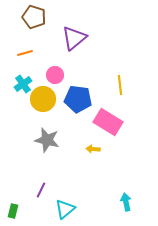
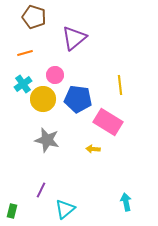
green rectangle: moved 1 px left
